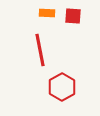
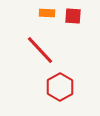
red line: rotated 32 degrees counterclockwise
red hexagon: moved 2 px left
